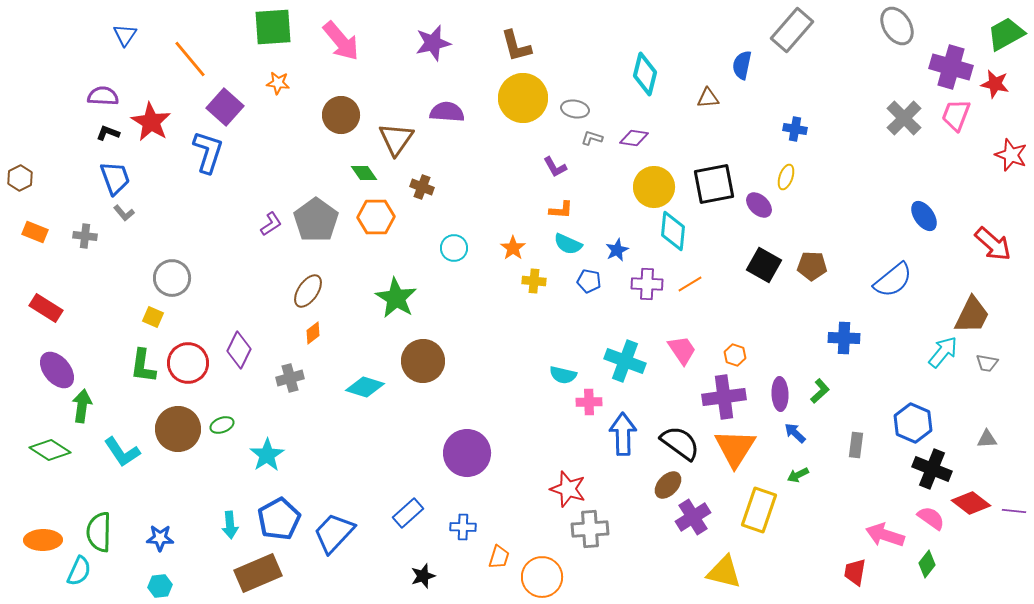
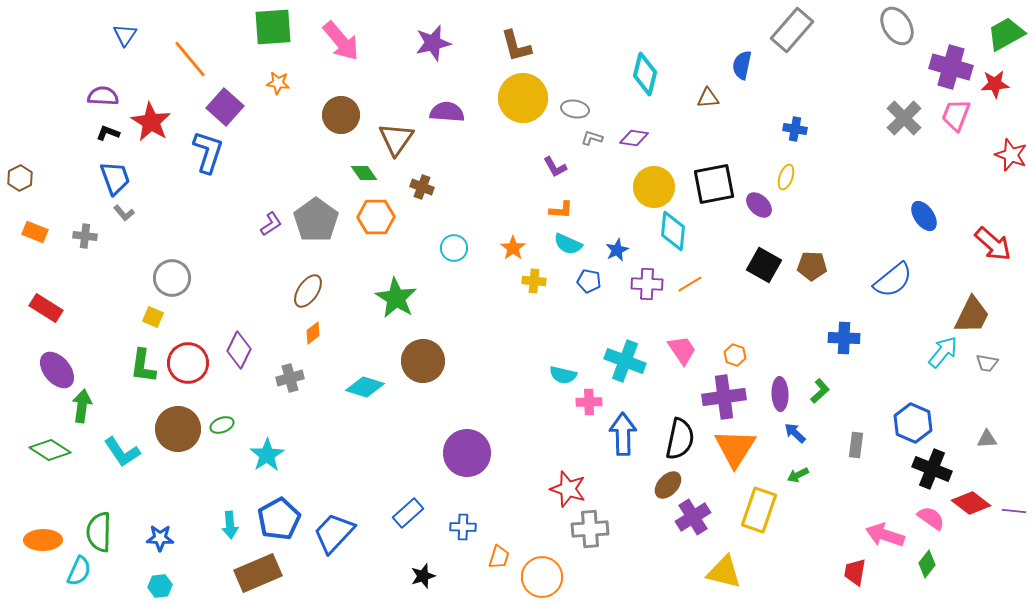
red star at (995, 84): rotated 16 degrees counterclockwise
black semicircle at (680, 443): moved 4 px up; rotated 66 degrees clockwise
